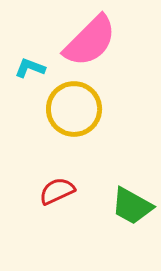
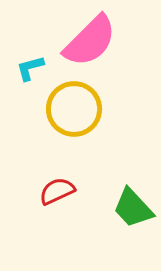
cyan L-shape: rotated 36 degrees counterclockwise
green trapezoid: moved 1 px right, 2 px down; rotated 18 degrees clockwise
